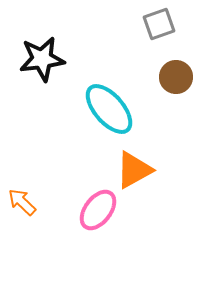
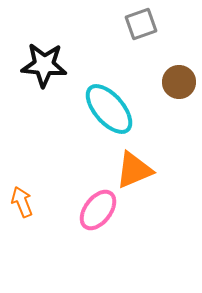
gray square: moved 18 px left
black star: moved 2 px right, 6 px down; rotated 12 degrees clockwise
brown circle: moved 3 px right, 5 px down
orange triangle: rotated 6 degrees clockwise
orange arrow: rotated 24 degrees clockwise
